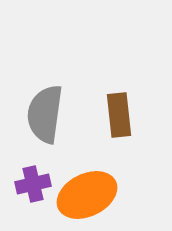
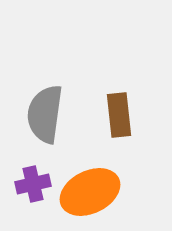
orange ellipse: moved 3 px right, 3 px up
